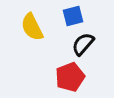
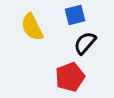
blue square: moved 2 px right, 1 px up
black semicircle: moved 2 px right, 1 px up
